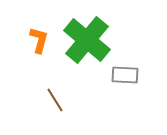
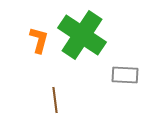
green cross: moved 5 px left, 5 px up; rotated 6 degrees counterclockwise
brown line: rotated 25 degrees clockwise
